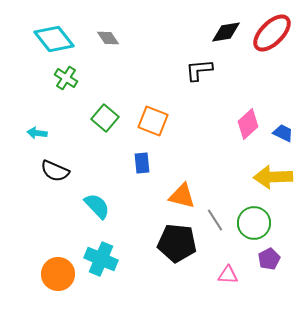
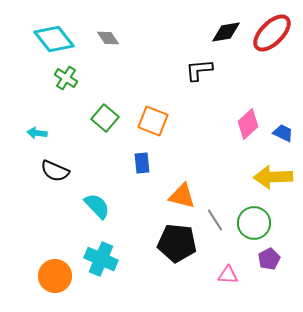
orange circle: moved 3 px left, 2 px down
